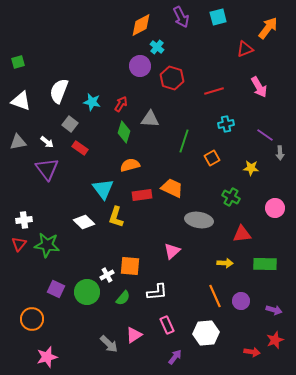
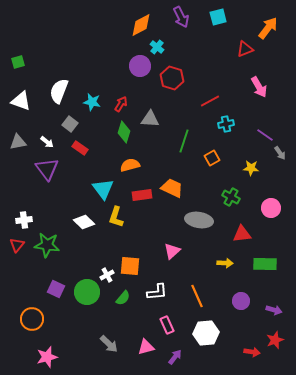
red line at (214, 91): moved 4 px left, 10 px down; rotated 12 degrees counterclockwise
gray arrow at (280, 153): rotated 32 degrees counterclockwise
pink circle at (275, 208): moved 4 px left
red triangle at (19, 244): moved 2 px left, 1 px down
orange line at (215, 296): moved 18 px left
pink triangle at (134, 335): moved 12 px right, 12 px down; rotated 18 degrees clockwise
